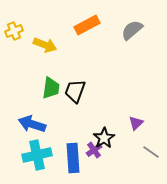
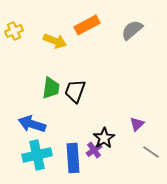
yellow arrow: moved 10 px right, 4 px up
purple triangle: moved 1 px right, 1 px down
